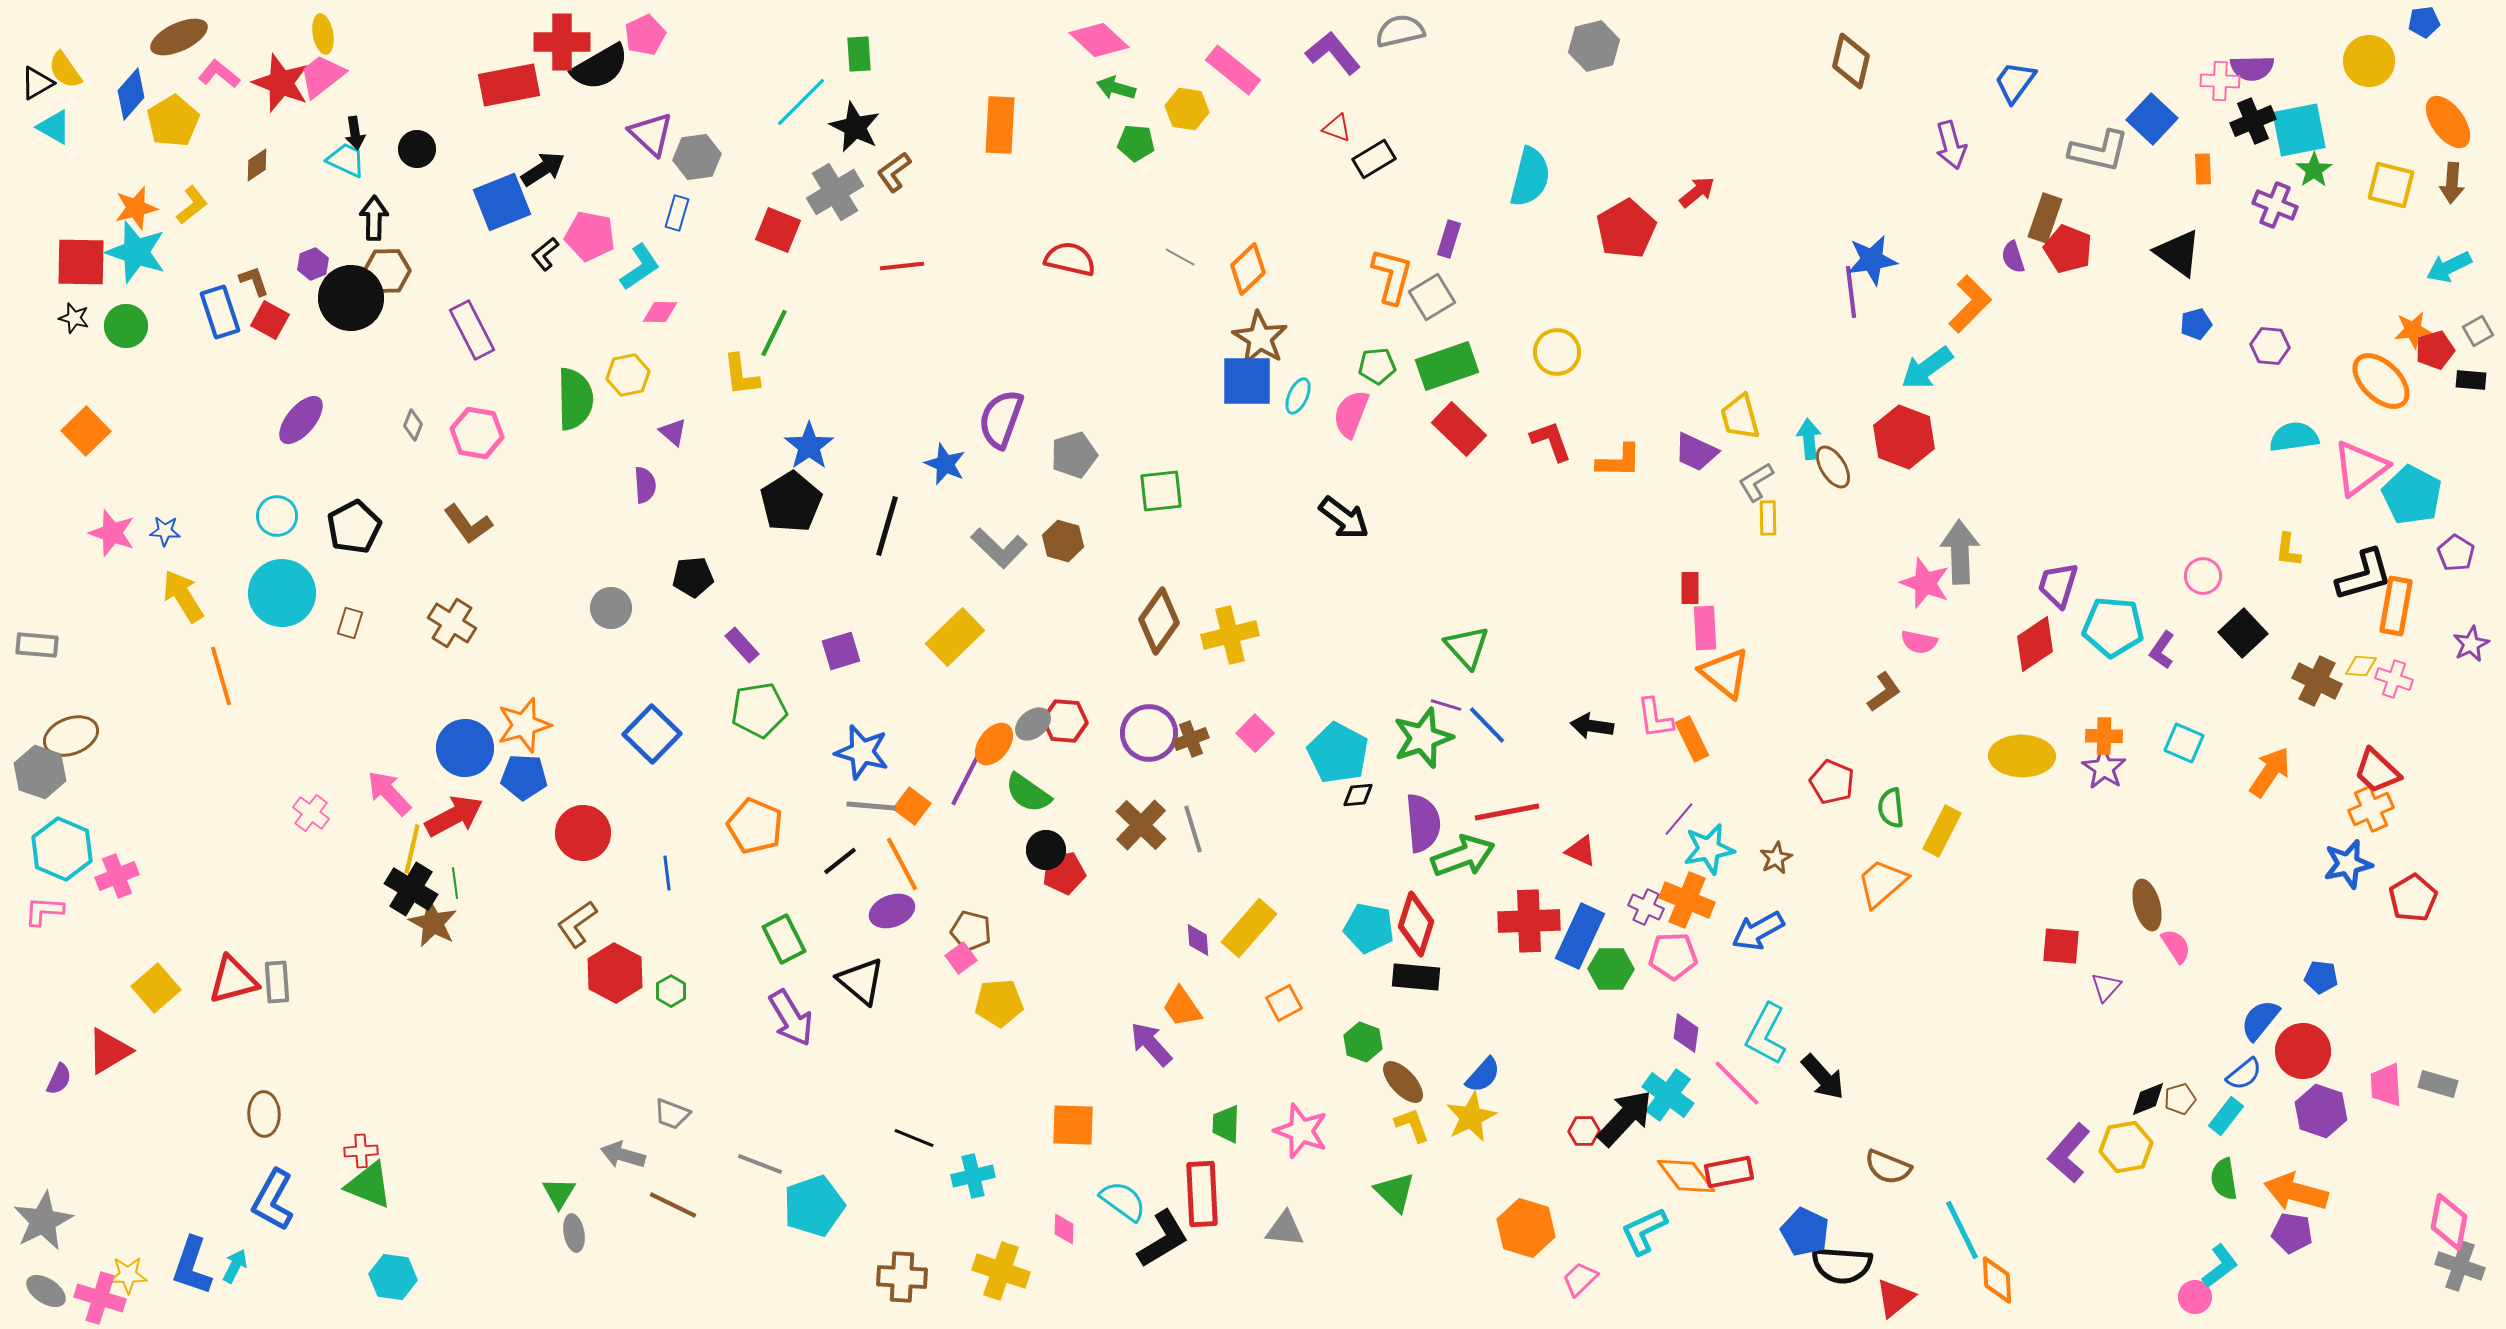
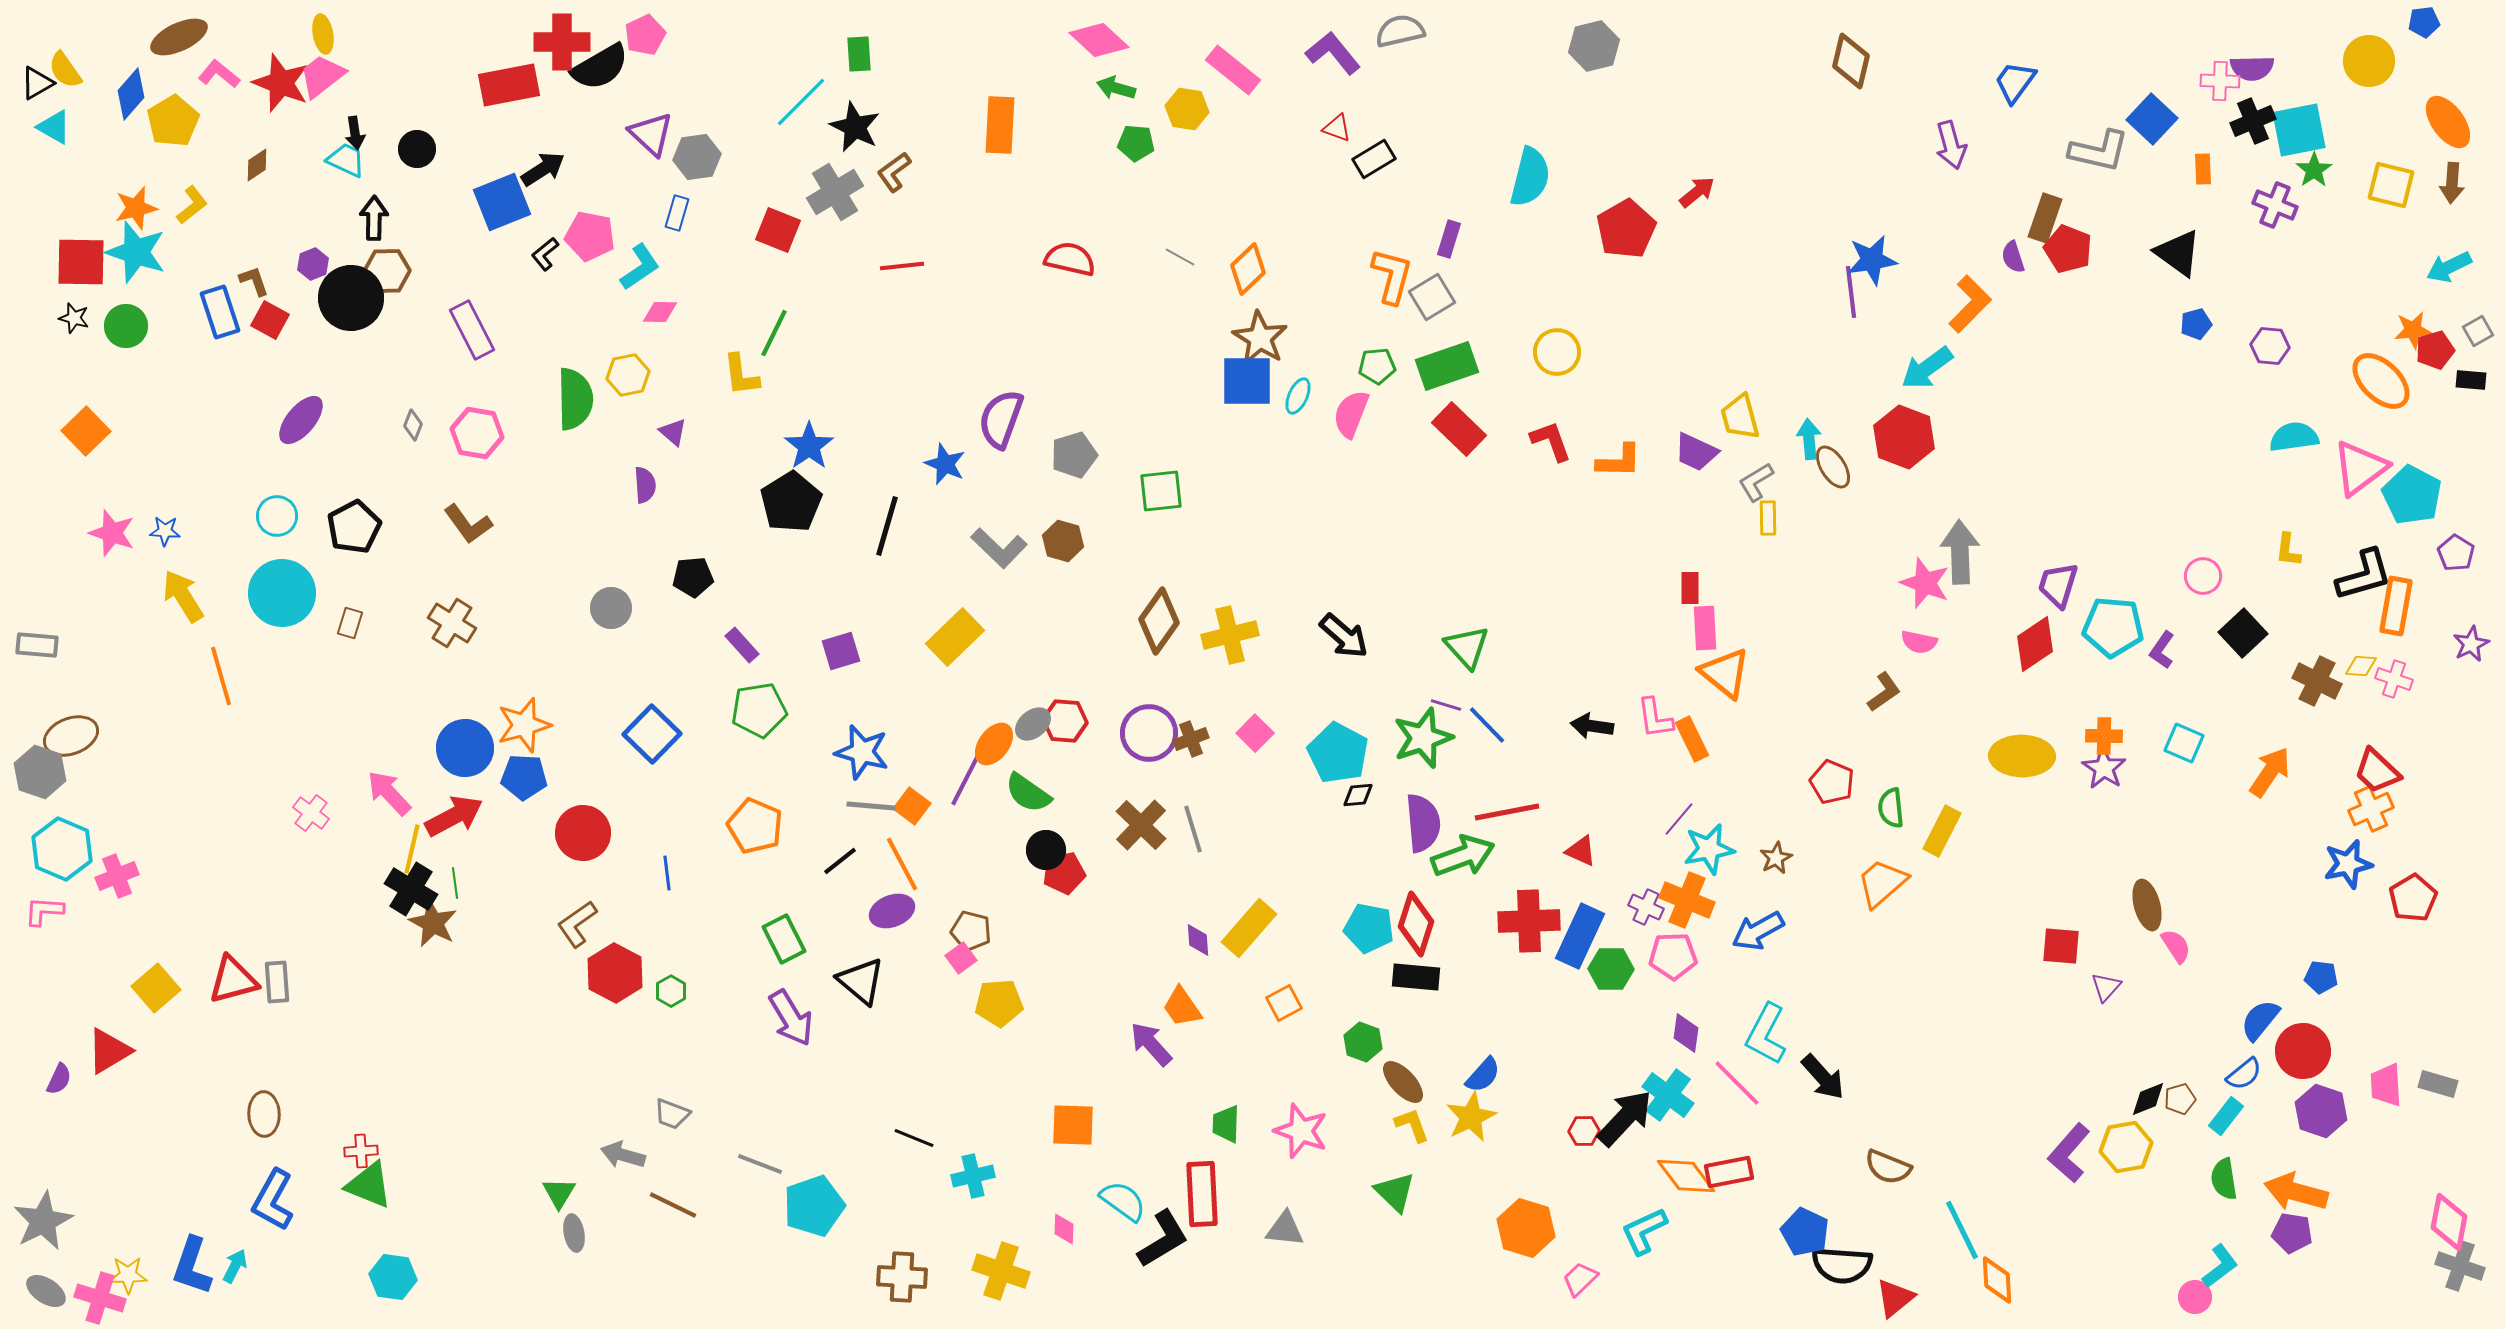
black arrow at (1344, 518): moved 118 px down; rotated 4 degrees clockwise
